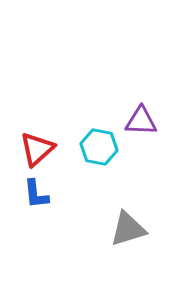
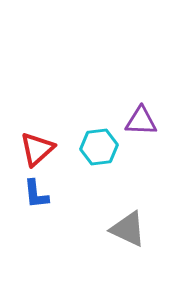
cyan hexagon: rotated 18 degrees counterclockwise
gray triangle: rotated 42 degrees clockwise
